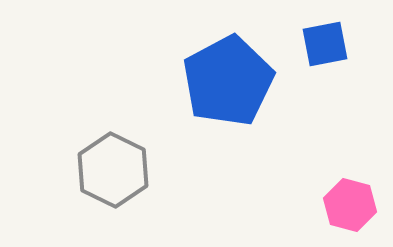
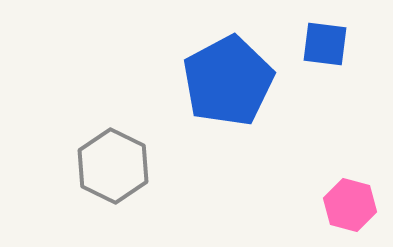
blue square: rotated 18 degrees clockwise
gray hexagon: moved 4 px up
